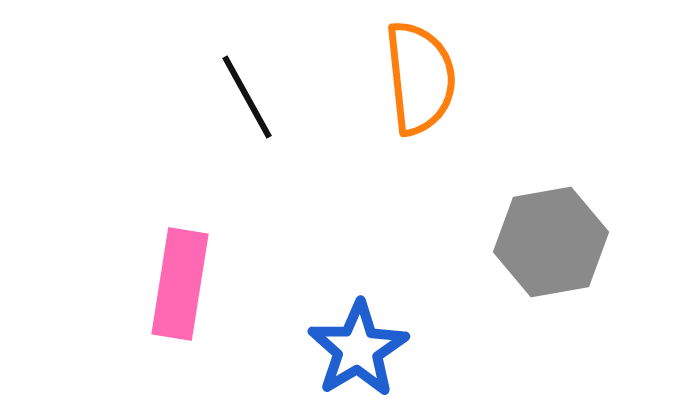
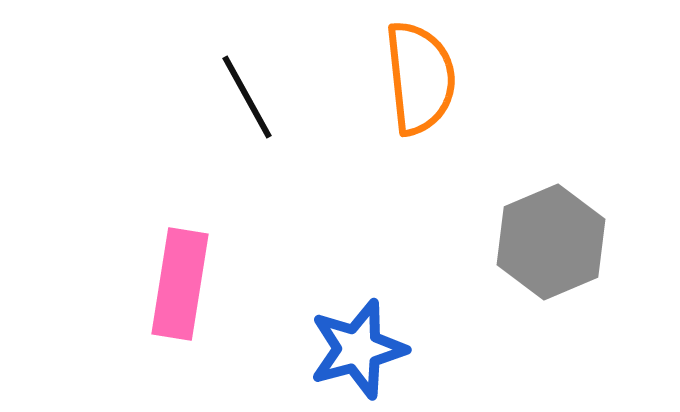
gray hexagon: rotated 13 degrees counterclockwise
blue star: rotated 16 degrees clockwise
